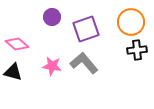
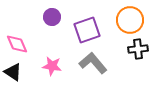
orange circle: moved 1 px left, 2 px up
purple square: moved 1 px right, 1 px down
pink diamond: rotated 25 degrees clockwise
black cross: moved 1 px right, 1 px up
gray L-shape: moved 9 px right
black triangle: rotated 18 degrees clockwise
